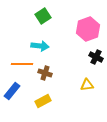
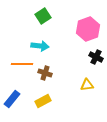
blue rectangle: moved 8 px down
